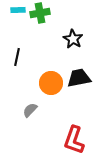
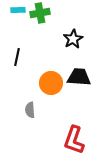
black star: rotated 12 degrees clockwise
black trapezoid: moved 1 px up; rotated 15 degrees clockwise
gray semicircle: rotated 49 degrees counterclockwise
